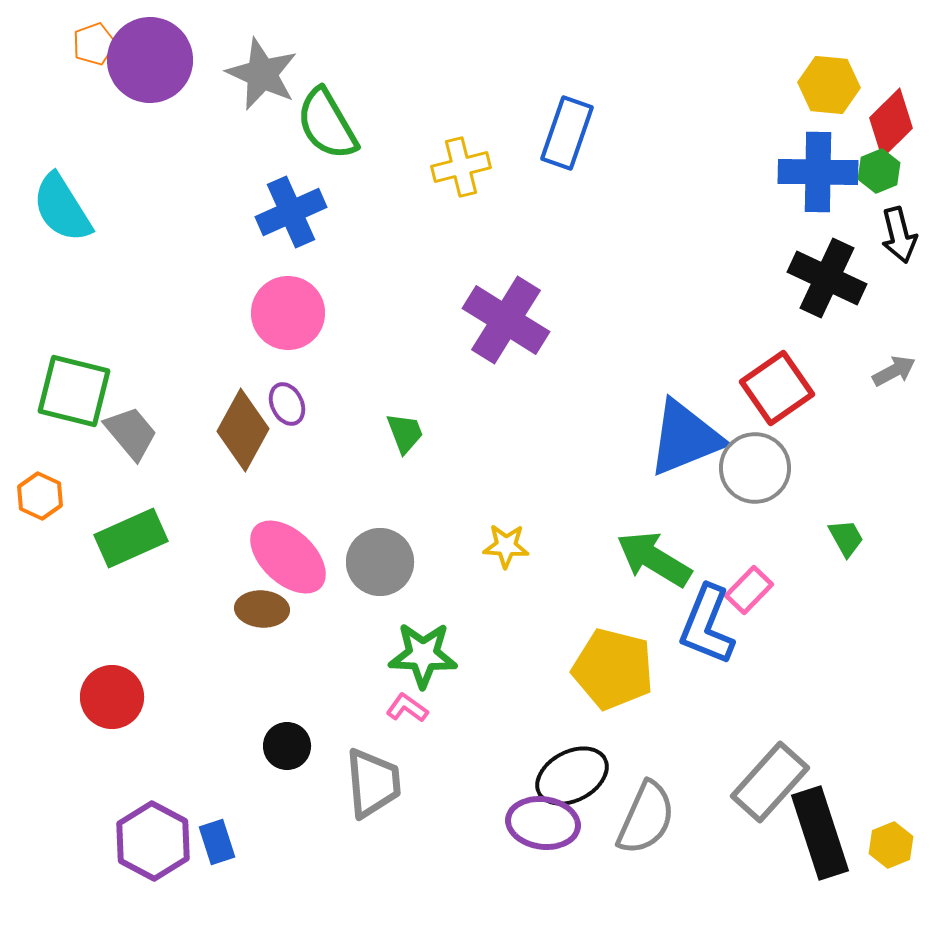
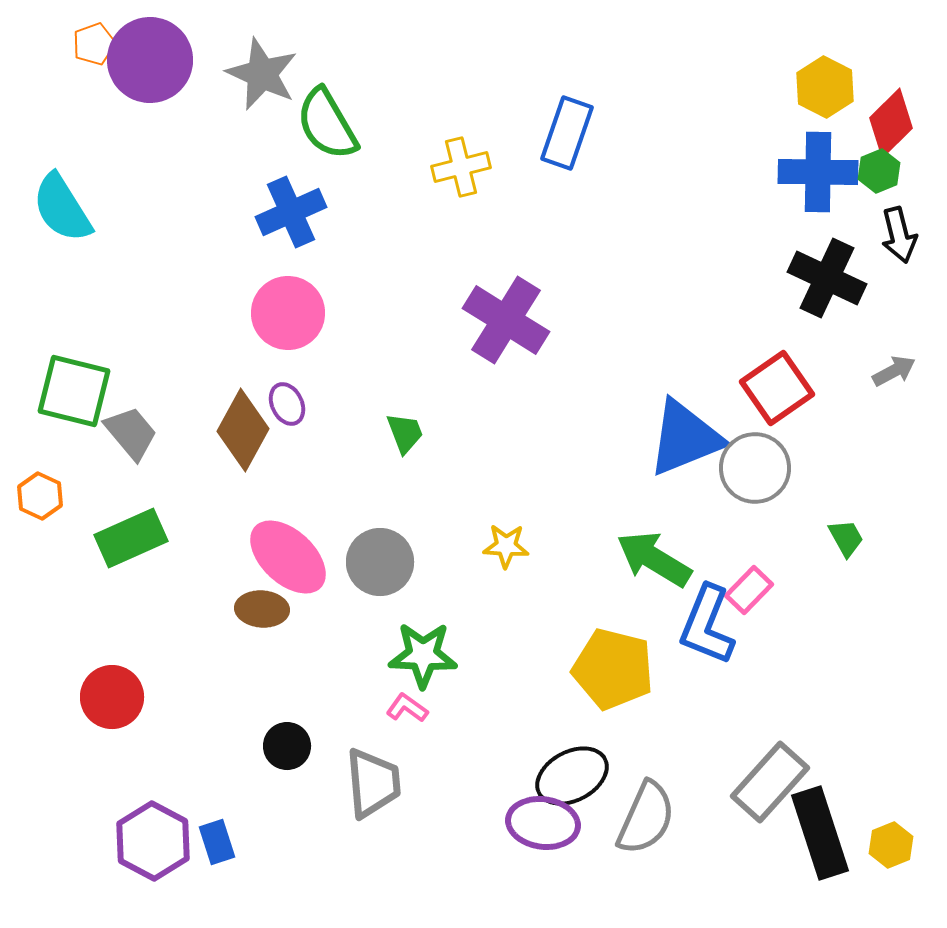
yellow hexagon at (829, 85): moved 4 px left, 2 px down; rotated 22 degrees clockwise
